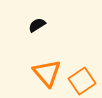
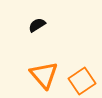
orange triangle: moved 3 px left, 2 px down
